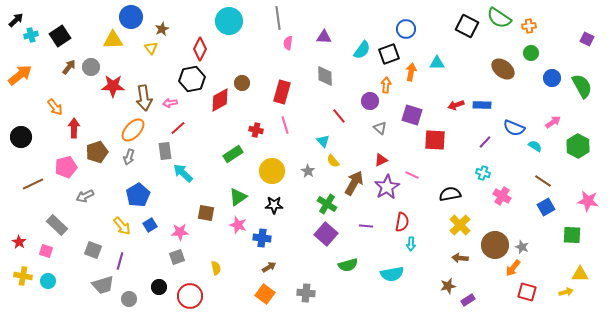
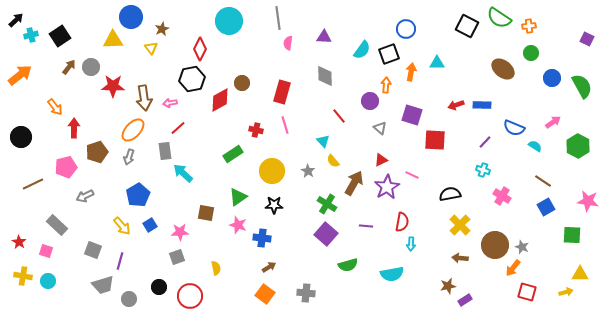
cyan cross at (483, 173): moved 3 px up
purple rectangle at (468, 300): moved 3 px left
